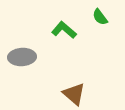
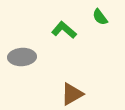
brown triangle: moved 2 px left; rotated 50 degrees clockwise
